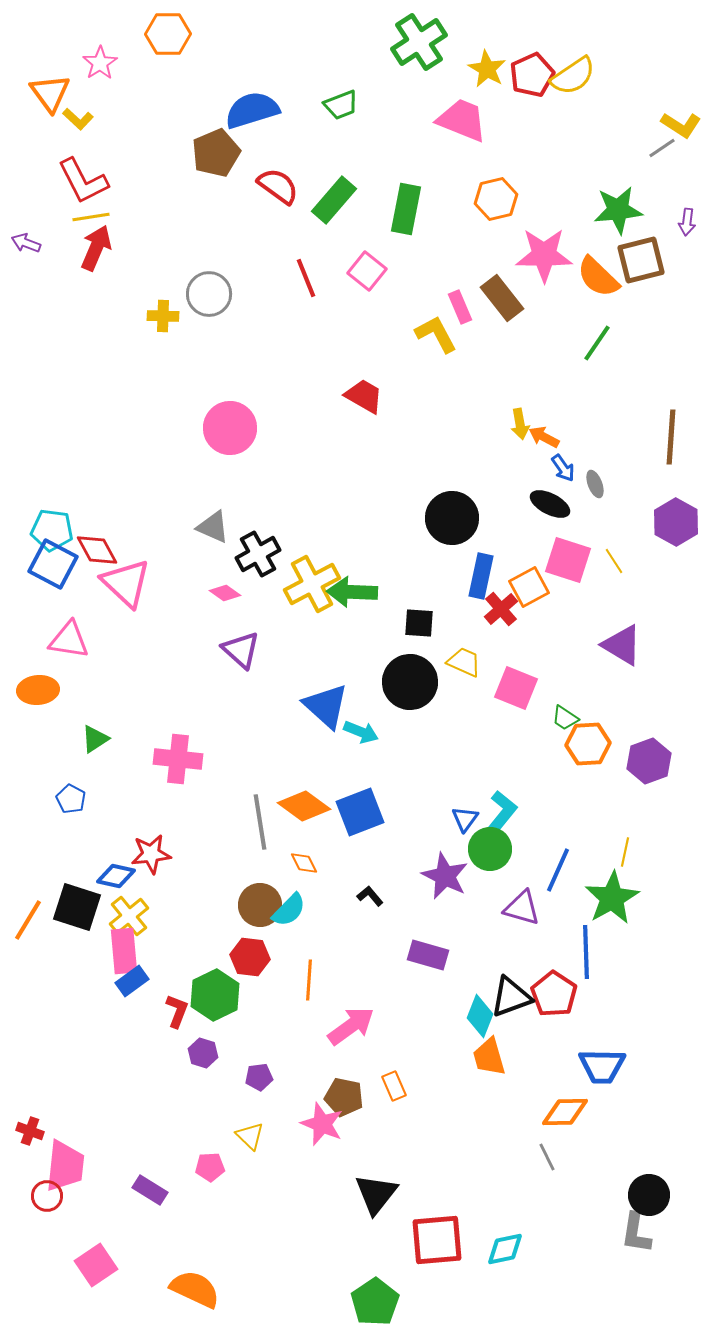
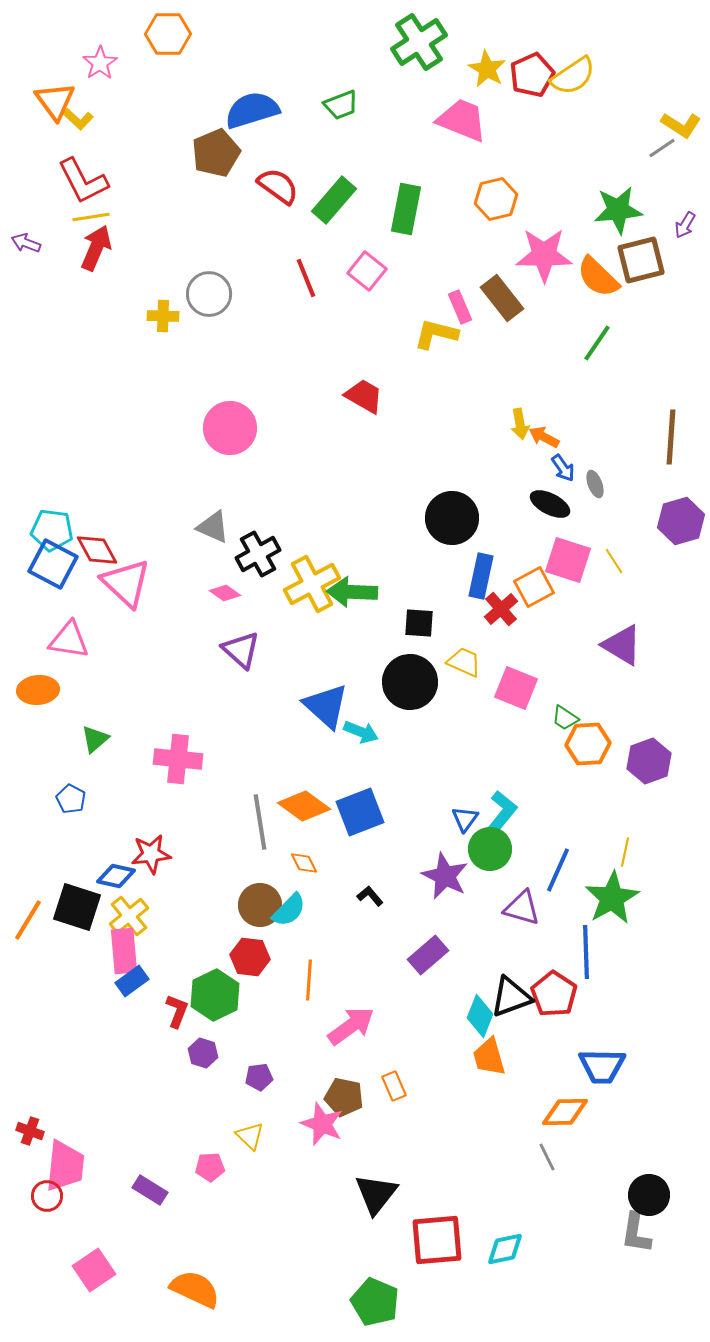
orange triangle at (50, 93): moved 5 px right, 8 px down
purple arrow at (687, 222): moved 2 px left, 3 px down; rotated 24 degrees clockwise
yellow L-shape at (436, 334): rotated 48 degrees counterclockwise
purple hexagon at (676, 522): moved 5 px right, 1 px up; rotated 15 degrees clockwise
orange square at (529, 587): moved 5 px right
green triangle at (95, 739): rotated 8 degrees counterclockwise
purple rectangle at (428, 955): rotated 57 degrees counterclockwise
pink square at (96, 1265): moved 2 px left, 5 px down
green pentagon at (375, 1302): rotated 15 degrees counterclockwise
